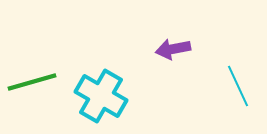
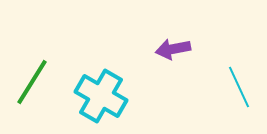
green line: rotated 42 degrees counterclockwise
cyan line: moved 1 px right, 1 px down
